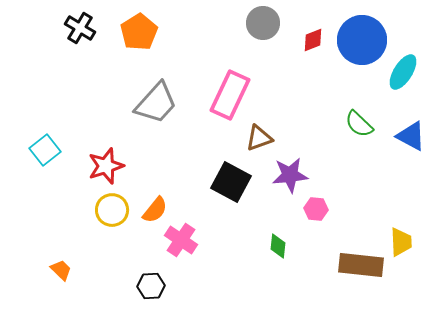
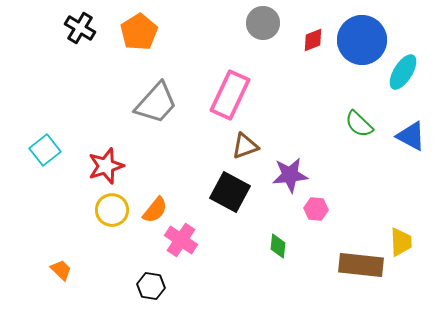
brown triangle: moved 14 px left, 8 px down
black square: moved 1 px left, 10 px down
black hexagon: rotated 12 degrees clockwise
